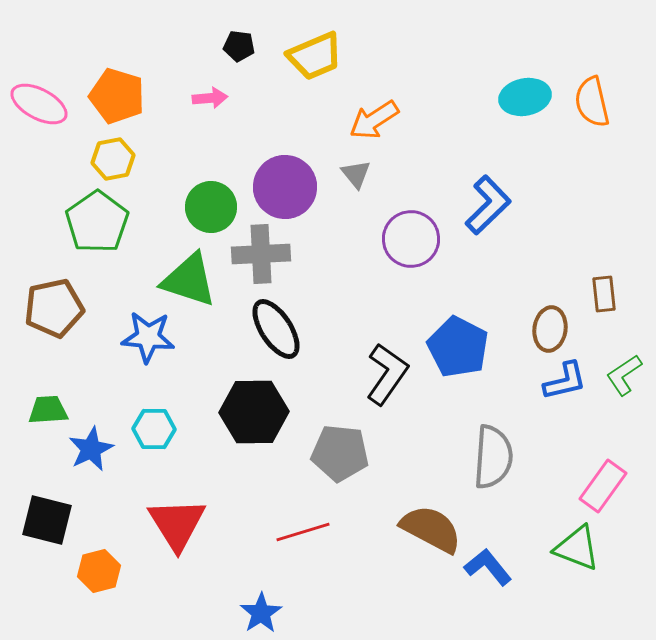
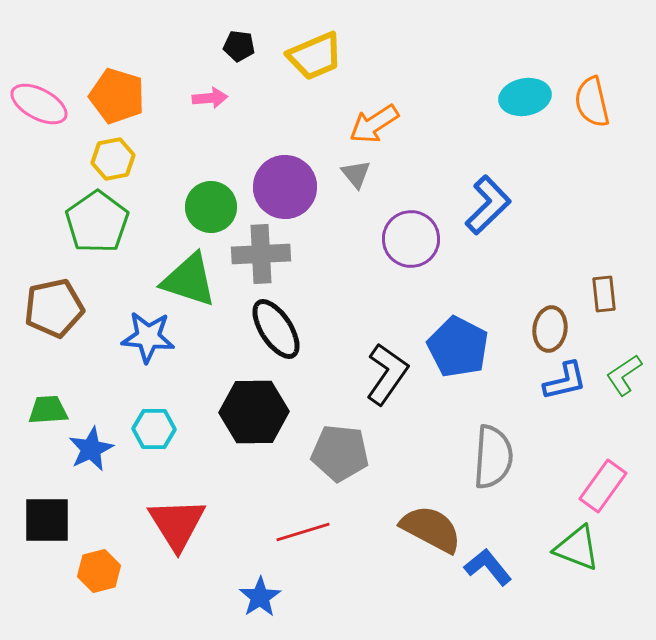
orange arrow at (374, 120): moved 4 px down
black square at (47, 520): rotated 14 degrees counterclockwise
blue star at (261, 613): moved 1 px left, 16 px up
